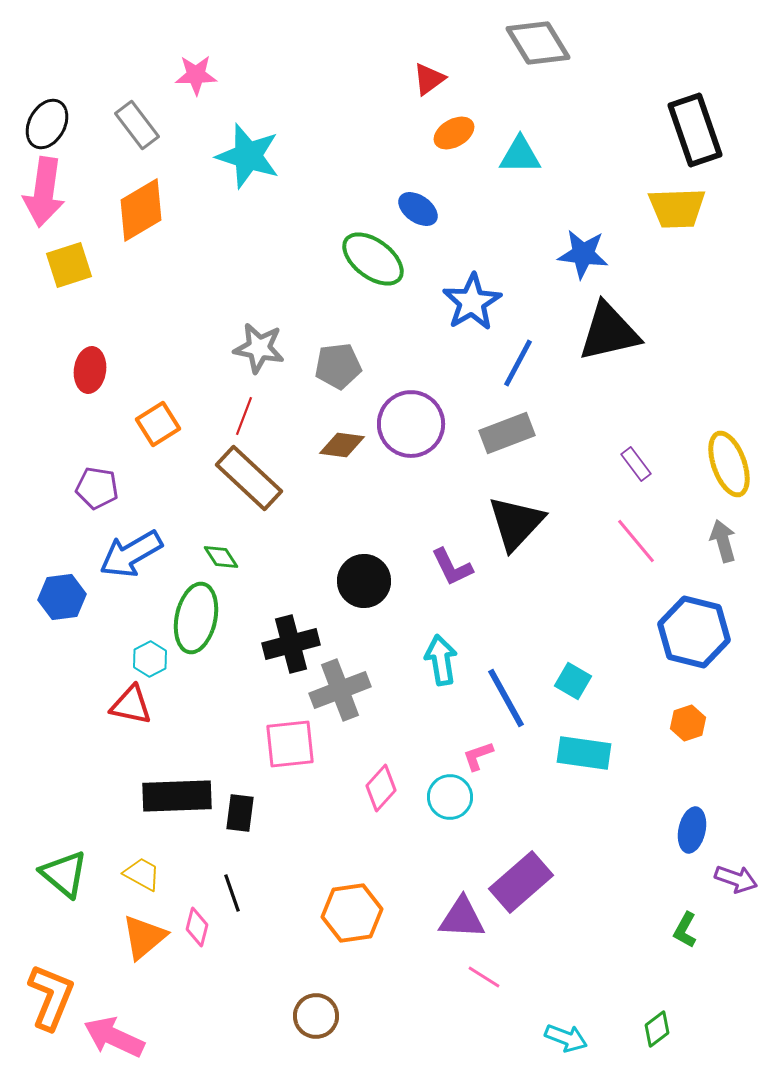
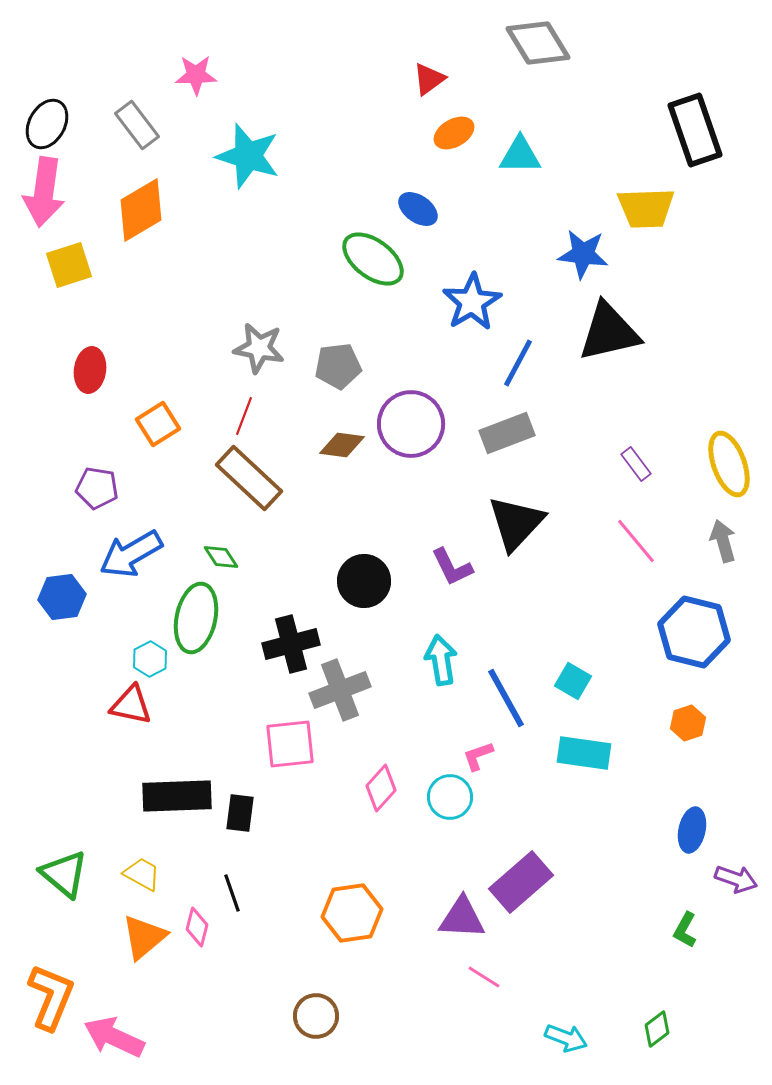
yellow trapezoid at (677, 208): moved 31 px left
